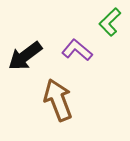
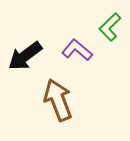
green L-shape: moved 5 px down
